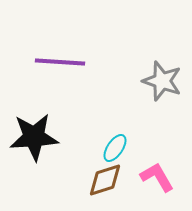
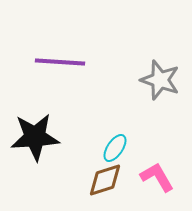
gray star: moved 2 px left, 1 px up
black star: moved 1 px right
